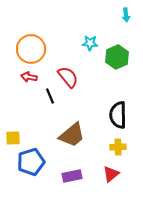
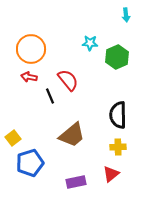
red semicircle: moved 3 px down
yellow square: rotated 35 degrees counterclockwise
blue pentagon: moved 1 px left, 1 px down
purple rectangle: moved 4 px right, 6 px down
